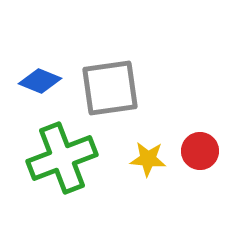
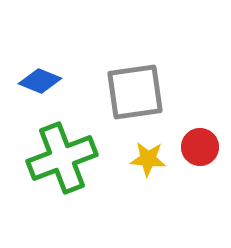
gray square: moved 25 px right, 4 px down
red circle: moved 4 px up
